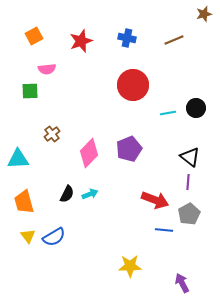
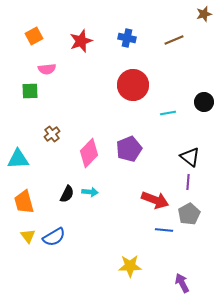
black circle: moved 8 px right, 6 px up
cyan arrow: moved 2 px up; rotated 28 degrees clockwise
